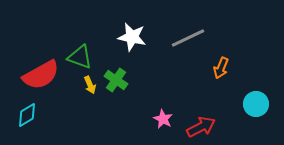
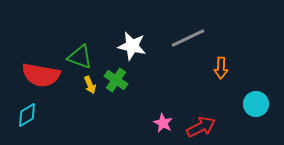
white star: moved 9 px down
orange arrow: rotated 20 degrees counterclockwise
red semicircle: rotated 39 degrees clockwise
pink star: moved 4 px down
